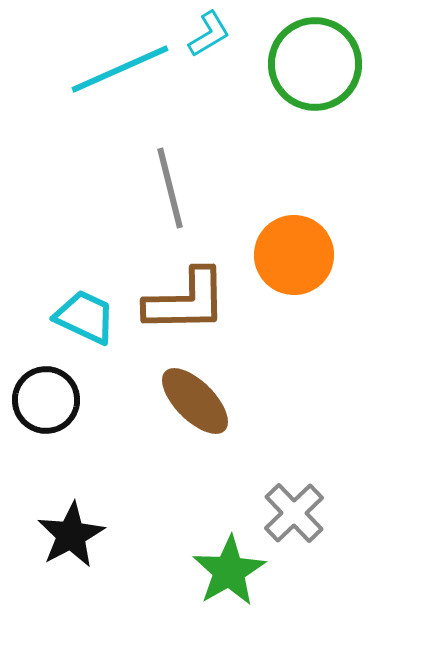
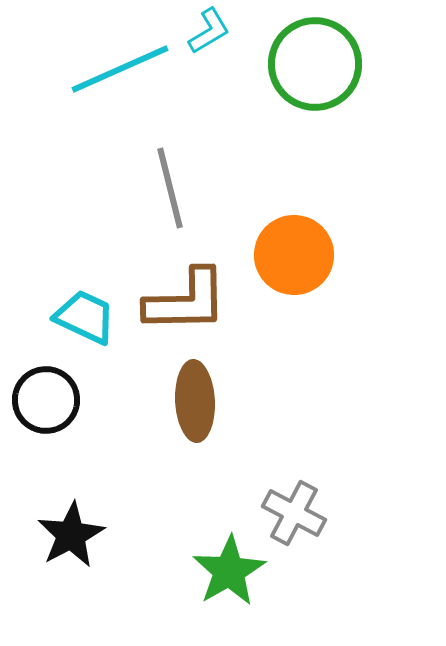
cyan L-shape: moved 3 px up
brown ellipse: rotated 42 degrees clockwise
gray cross: rotated 18 degrees counterclockwise
